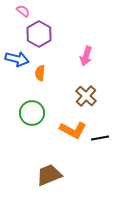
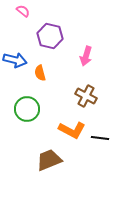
purple hexagon: moved 11 px right, 2 px down; rotated 15 degrees counterclockwise
blue arrow: moved 2 px left, 1 px down
orange semicircle: rotated 21 degrees counterclockwise
brown cross: rotated 15 degrees counterclockwise
green circle: moved 5 px left, 4 px up
orange L-shape: moved 1 px left
black line: rotated 18 degrees clockwise
brown trapezoid: moved 15 px up
